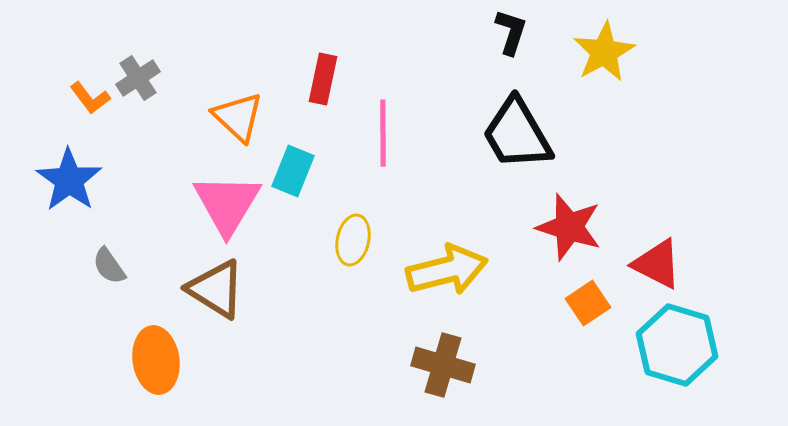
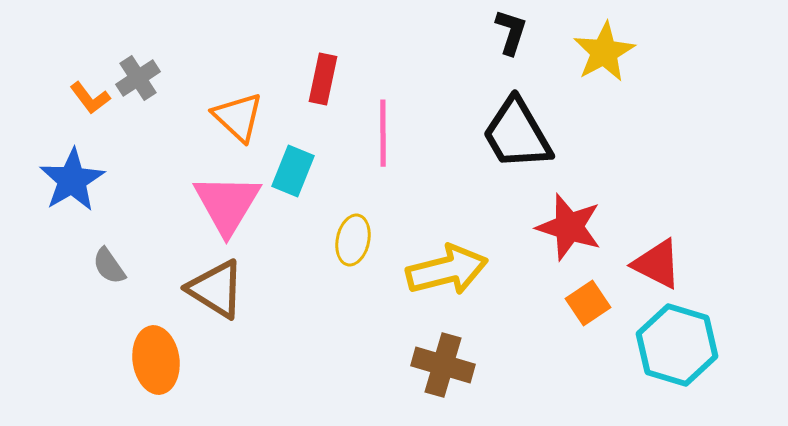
blue star: moved 3 px right; rotated 6 degrees clockwise
